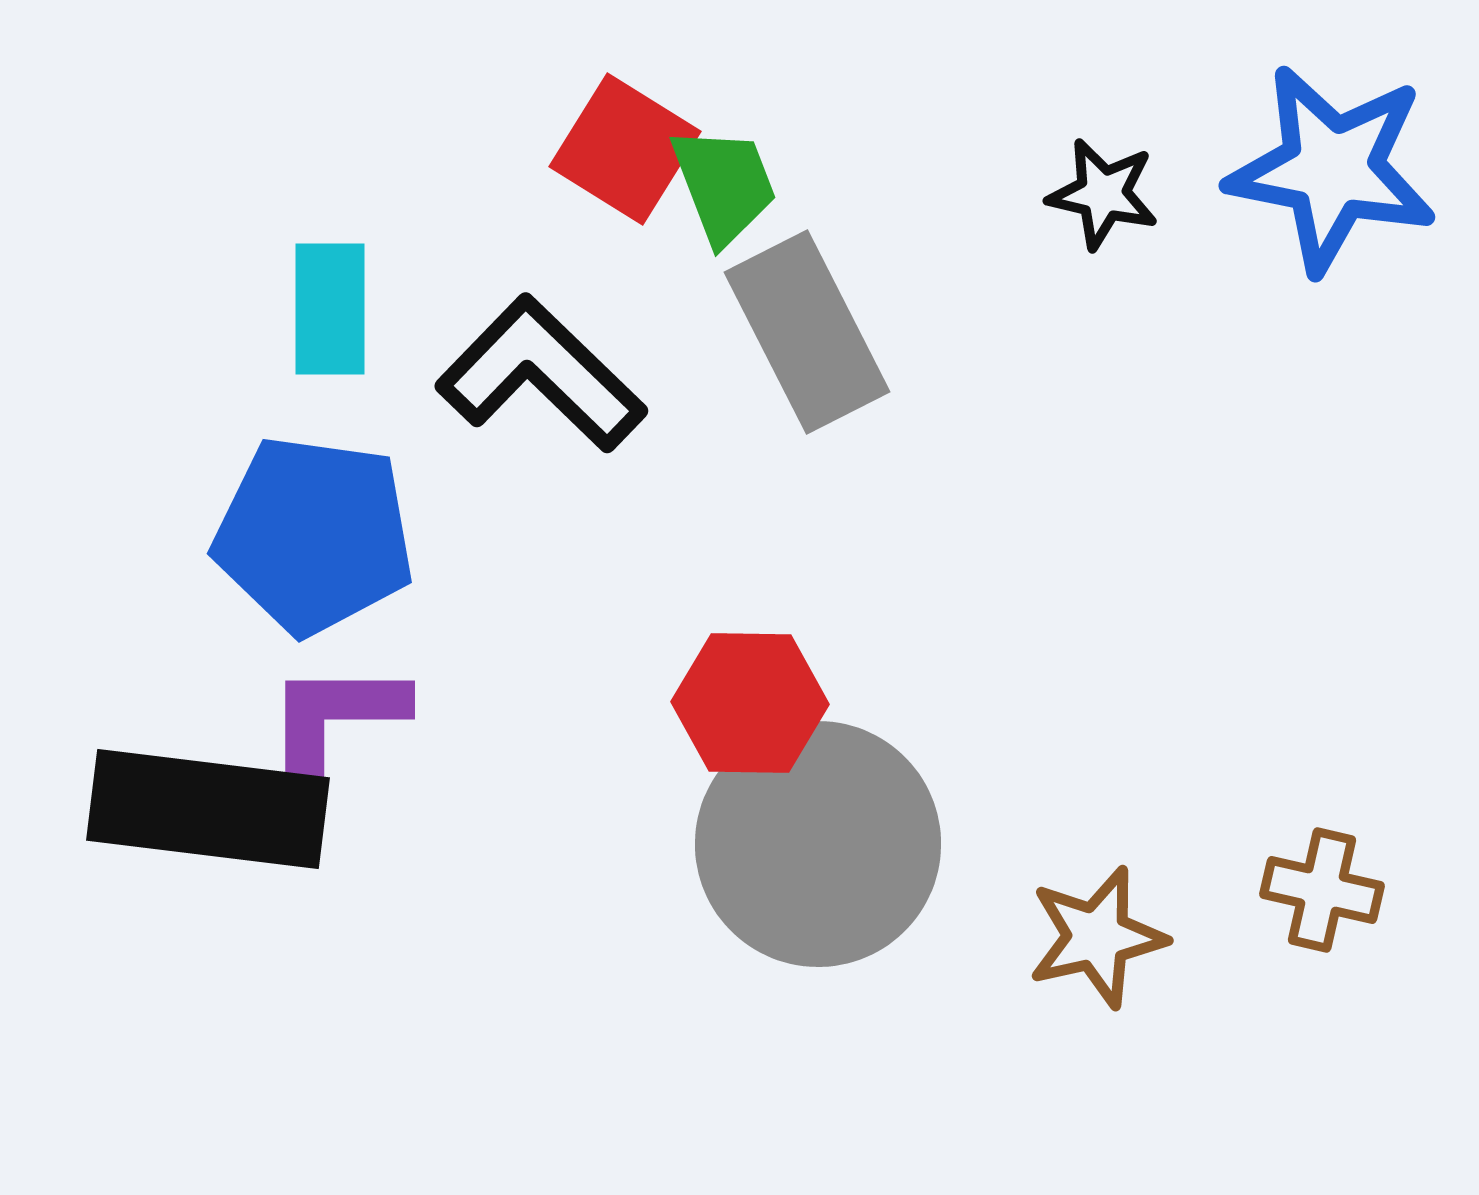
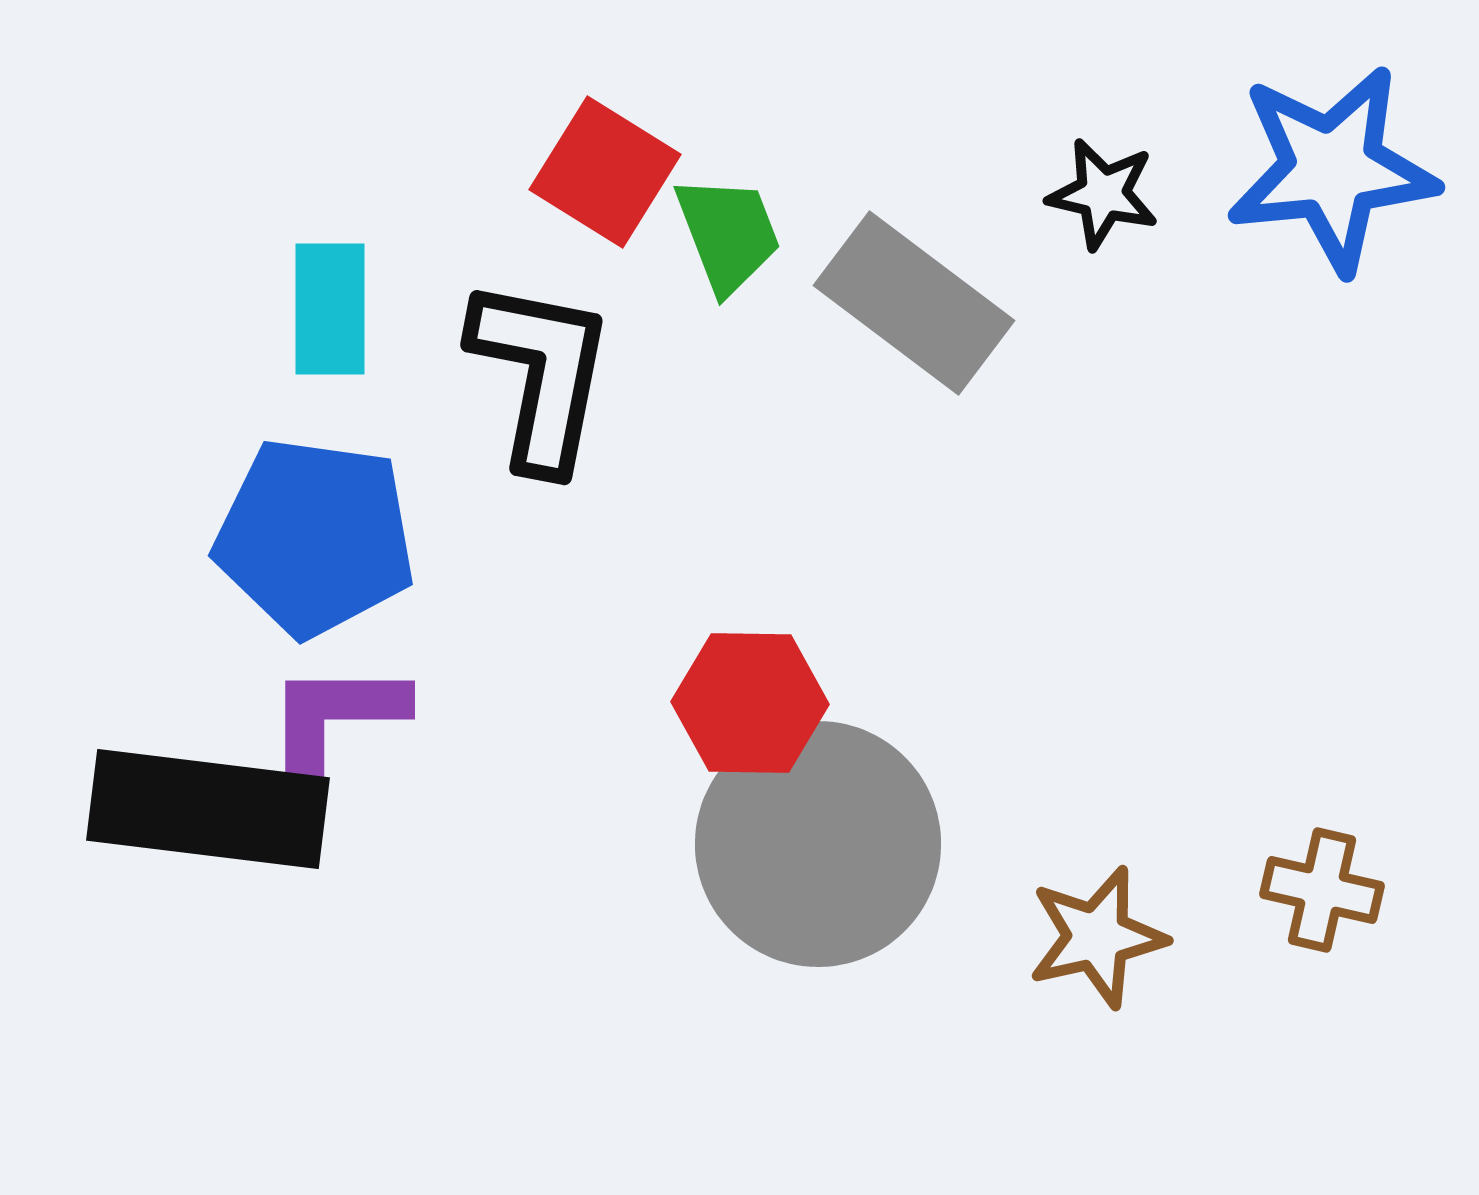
red square: moved 20 px left, 23 px down
blue star: rotated 17 degrees counterclockwise
green trapezoid: moved 4 px right, 49 px down
gray rectangle: moved 107 px right, 29 px up; rotated 26 degrees counterclockwise
black L-shape: rotated 57 degrees clockwise
blue pentagon: moved 1 px right, 2 px down
